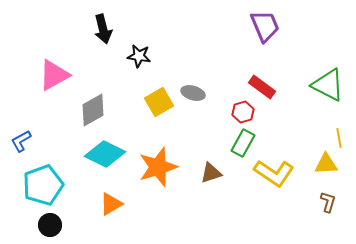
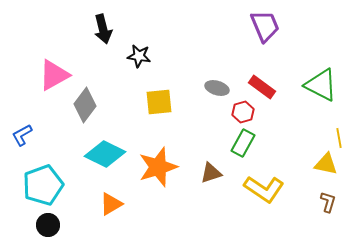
green triangle: moved 7 px left
gray ellipse: moved 24 px right, 5 px up
yellow square: rotated 24 degrees clockwise
gray diamond: moved 8 px left, 5 px up; rotated 24 degrees counterclockwise
blue L-shape: moved 1 px right, 6 px up
yellow triangle: rotated 15 degrees clockwise
yellow L-shape: moved 10 px left, 16 px down
black circle: moved 2 px left
